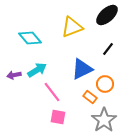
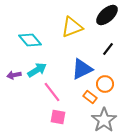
cyan diamond: moved 2 px down
